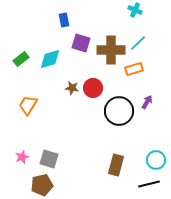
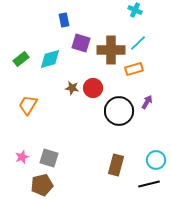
gray square: moved 1 px up
